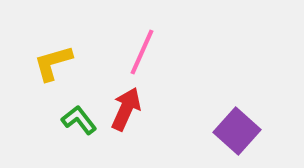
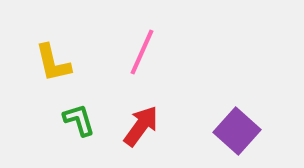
yellow L-shape: rotated 87 degrees counterclockwise
red arrow: moved 15 px right, 17 px down; rotated 12 degrees clockwise
green L-shape: rotated 21 degrees clockwise
